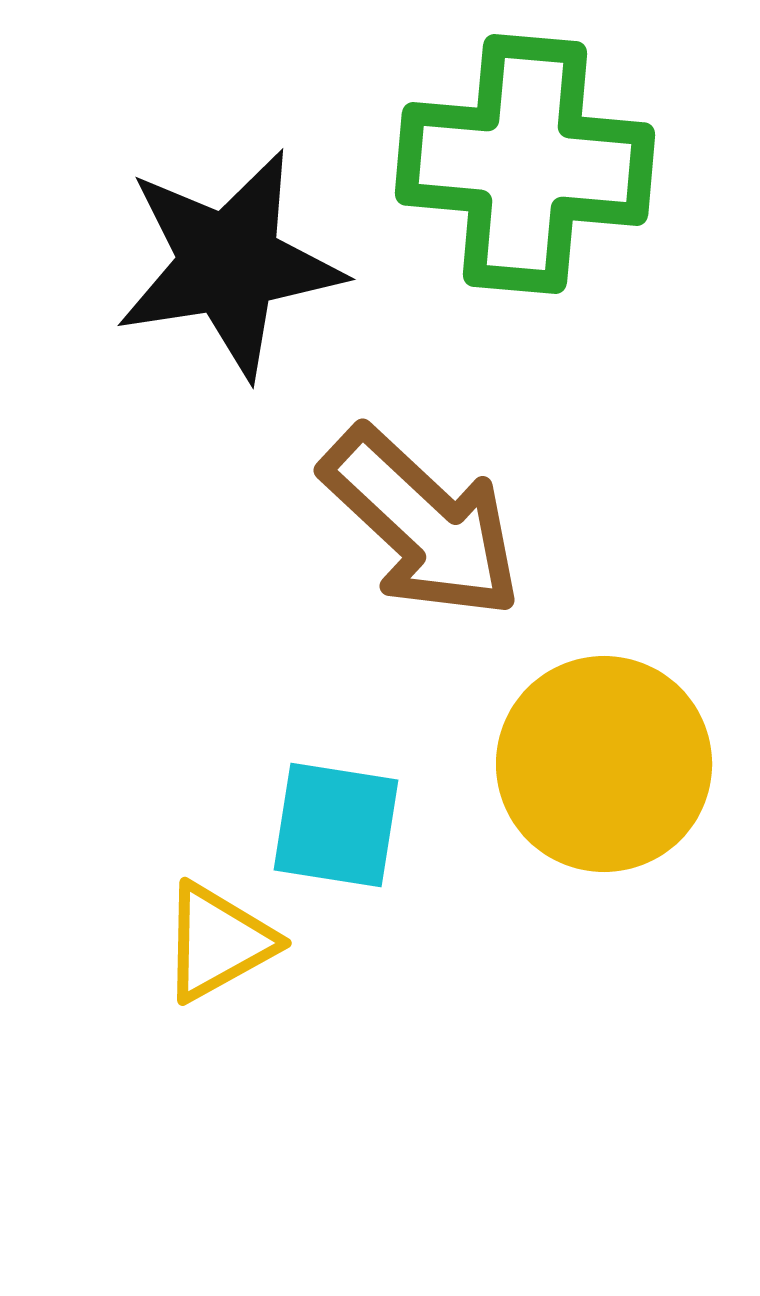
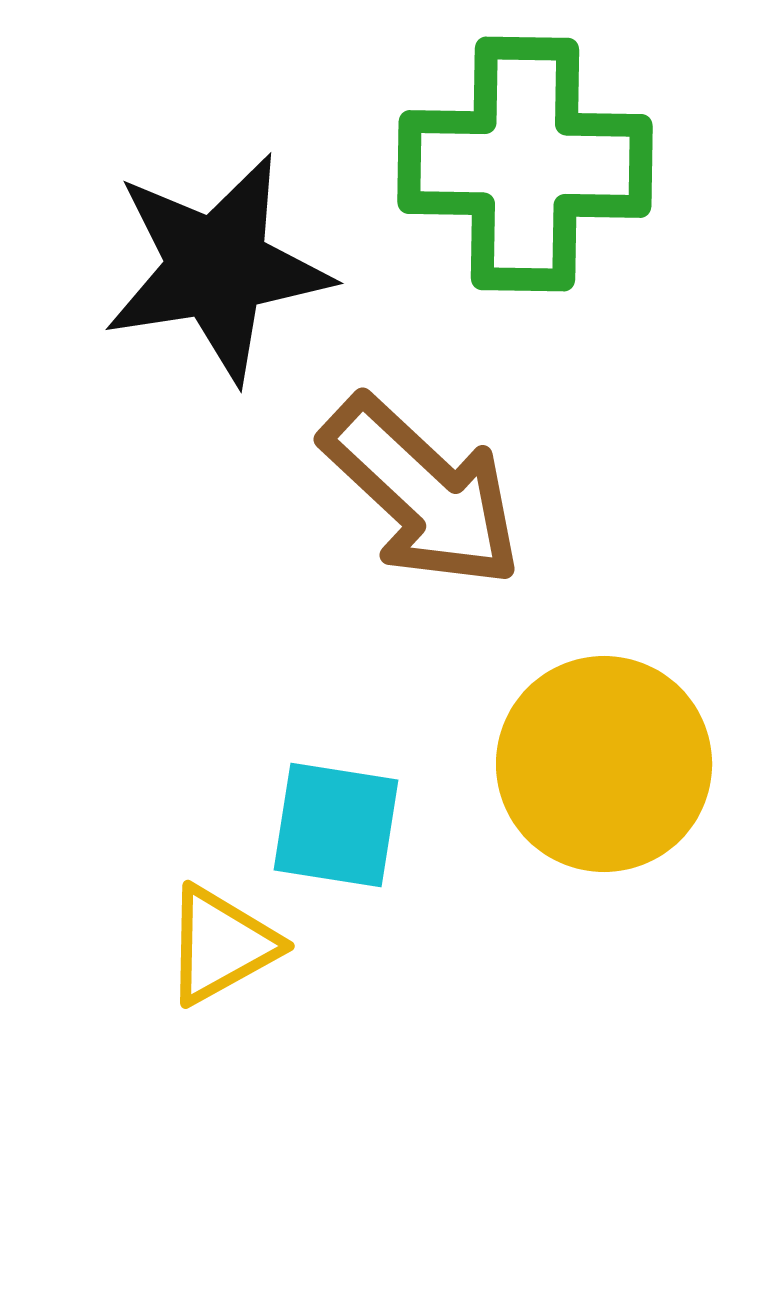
green cross: rotated 4 degrees counterclockwise
black star: moved 12 px left, 4 px down
brown arrow: moved 31 px up
yellow triangle: moved 3 px right, 3 px down
